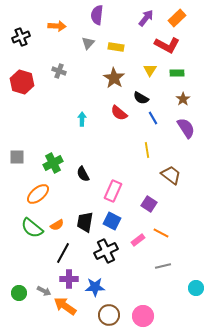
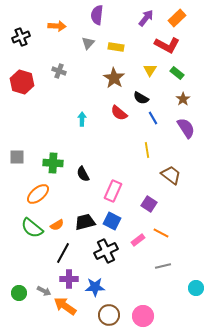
green rectangle at (177, 73): rotated 40 degrees clockwise
green cross at (53, 163): rotated 30 degrees clockwise
black trapezoid at (85, 222): rotated 65 degrees clockwise
